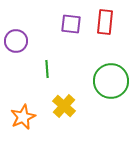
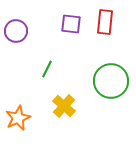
purple circle: moved 10 px up
green line: rotated 30 degrees clockwise
orange star: moved 5 px left, 1 px down
